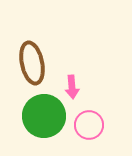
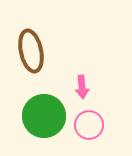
brown ellipse: moved 1 px left, 12 px up
pink arrow: moved 10 px right
